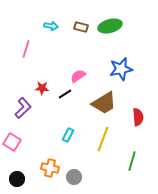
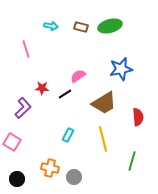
pink line: rotated 36 degrees counterclockwise
yellow line: rotated 35 degrees counterclockwise
